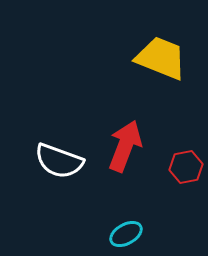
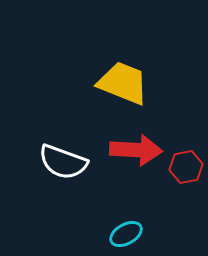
yellow trapezoid: moved 38 px left, 25 px down
red arrow: moved 11 px right, 4 px down; rotated 72 degrees clockwise
white semicircle: moved 4 px right, 1 px down
